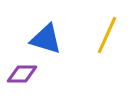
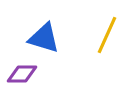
blue triangle: moved 2 px left, 1 px up
